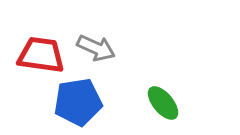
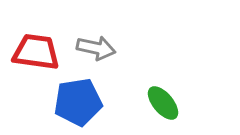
gray arrow: rotated 12 degrees counterclockwise
red trapezoid: moved 5 px left, 3 px up
